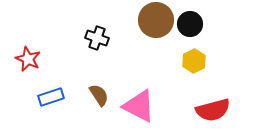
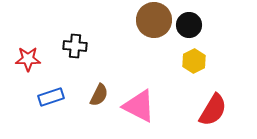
brown circle: moved 2 px left
black circle: moved 1 px left, 1 px down
black cross: moved 22 px left, 8 px down; rotated 15 degrees counterclockwise
red star: rotated 25 degrees counterclockwise
brown semicircle: rotated 60 degrees clockwise
red semicircle: rotated 44 degrees counterclockwise
